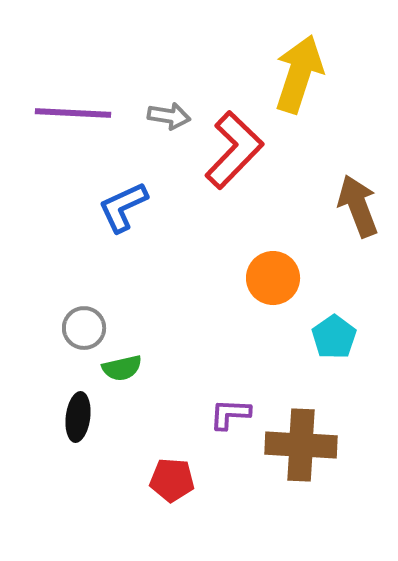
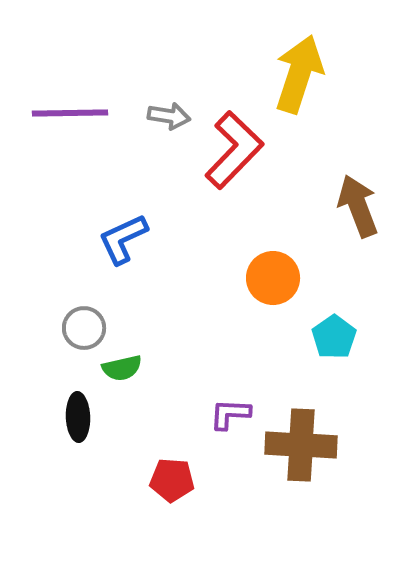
purple line: moved 3 px left; rotated 4 degrees counterclockwise
blue L-shape: moved 32 px down
black ellipse: rotated 9 degrees counterclockwise
